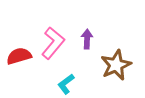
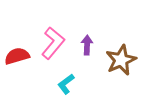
purple arrow: moved 6 px down
red semicircle: moved 2 px left
brown star: moved 5 px right, 5 px up
